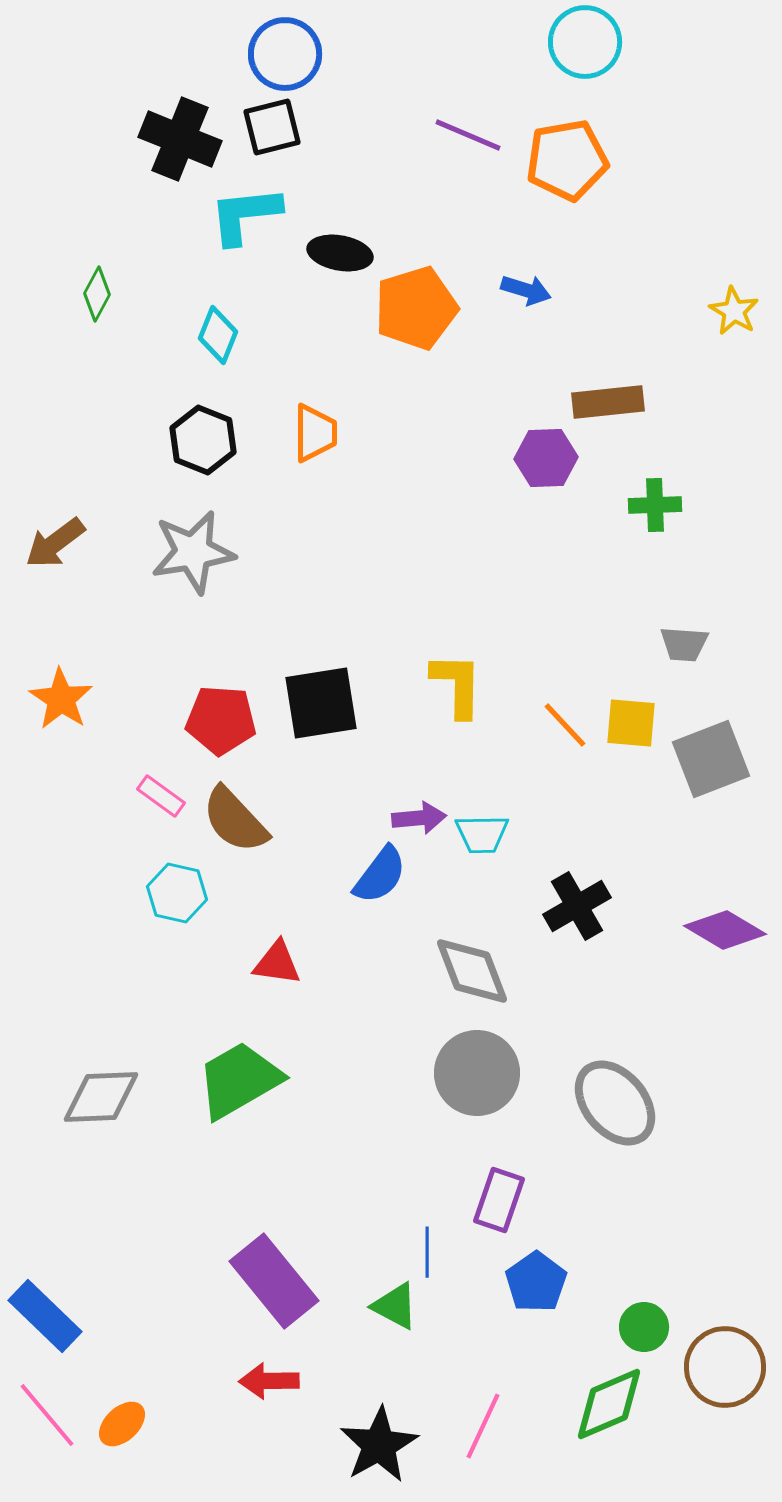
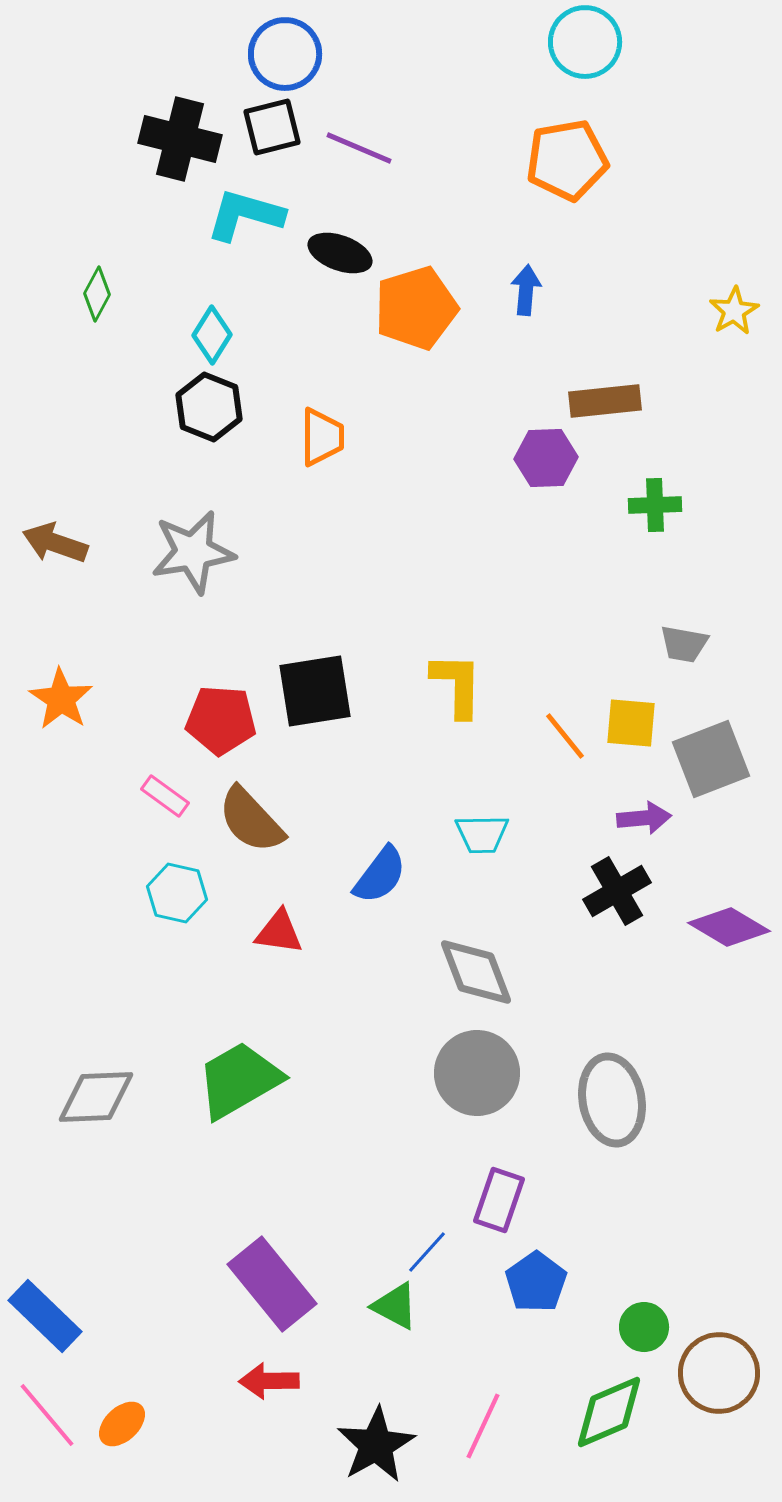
purple line at (468, 135): moved 109 px left, 13 px down
black cross at (180, 139): rotated 8 degrees counterclockwise
cyan L-shape at (245, 215): rotated 22 degrees clockwise
black ellipse at (340, 253): rotated 10 degrees clockwise
blue arrow at (526, 290): rotated 102 degrees counterclockwise
yellow star at (734, 311): rotated 12 degrees clockwise
cyan diamond at (218, 335): moved 6 px left; rotated 10 degrees clockwise
brown rectangle at (608, 402): moved 3 px left, 1 px up
orange trapezoid at (315, 433): moved 7 px right, 4 px down
black hexagon at (203, 440): moved 6 px right, 33 px up
brown arrow at (55, 543): rotated 56 degrees clockwise
gray trapezoid at (684, 644): rotated 6 degrees clockwise
black square at (321, 703): moved 6 px left, 12 px up
orange line at (565, 725): moved 11 px down; rotated 4 degrees clockwise
pink rectangle at (161, 796): moved 4 px right
purple arrow at (419, 818): moved 225 px right
brown semicircle at (235, 820): moved 16 px right
black cross at (577, 906): moved 40 px right, 15 px up
purple diamond at (725, 930): moved 4 px right, 3 px up
red triangle at (277, 963): moved 2 px right, 31 px up
gray diamond at (472, 971): moved 4 px right, 1 px down
gray diamond at (101, 1097): moved 5 px left
gray ellipse at (615, 1103): moved 3 px left, 3 px up; rotated 30 degrees clockwise
blue line at (427, 1252): rotated 42 degrees clockwise
purple rectangle at (274, 1281): moved 2 px left, 3 px down
brown circle at (725, 1367): moved 6 px left, 6 px down
green diamond at (609, 1404): moved 8 px down
black star at (379, 1445): moved 3 px left
